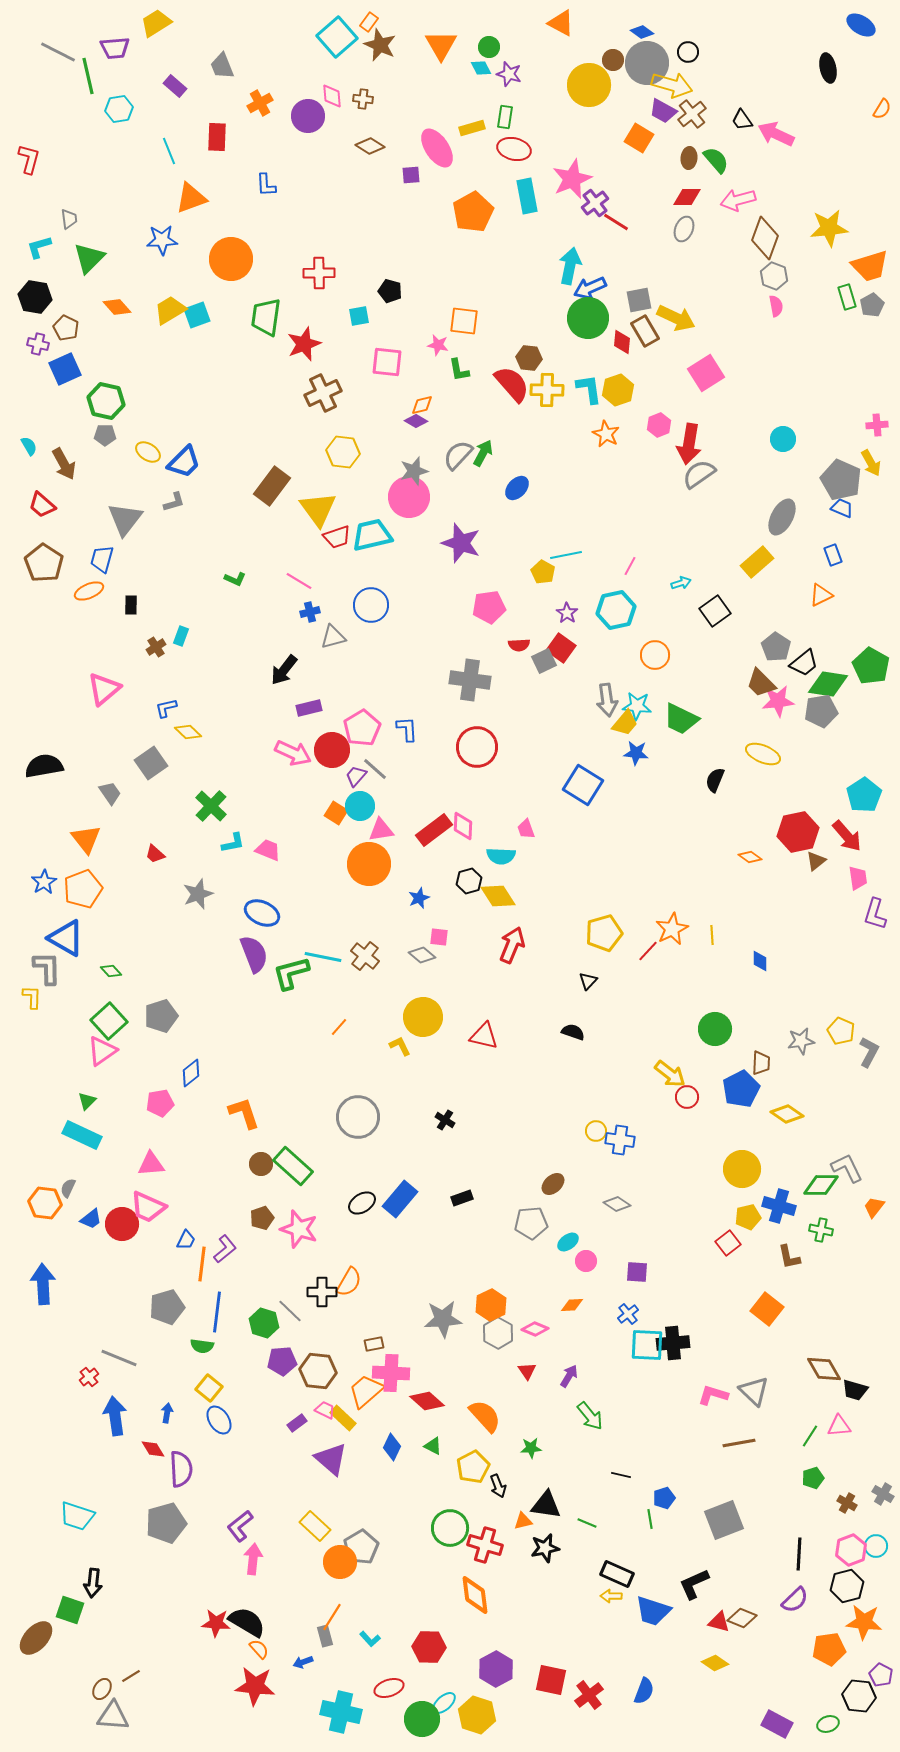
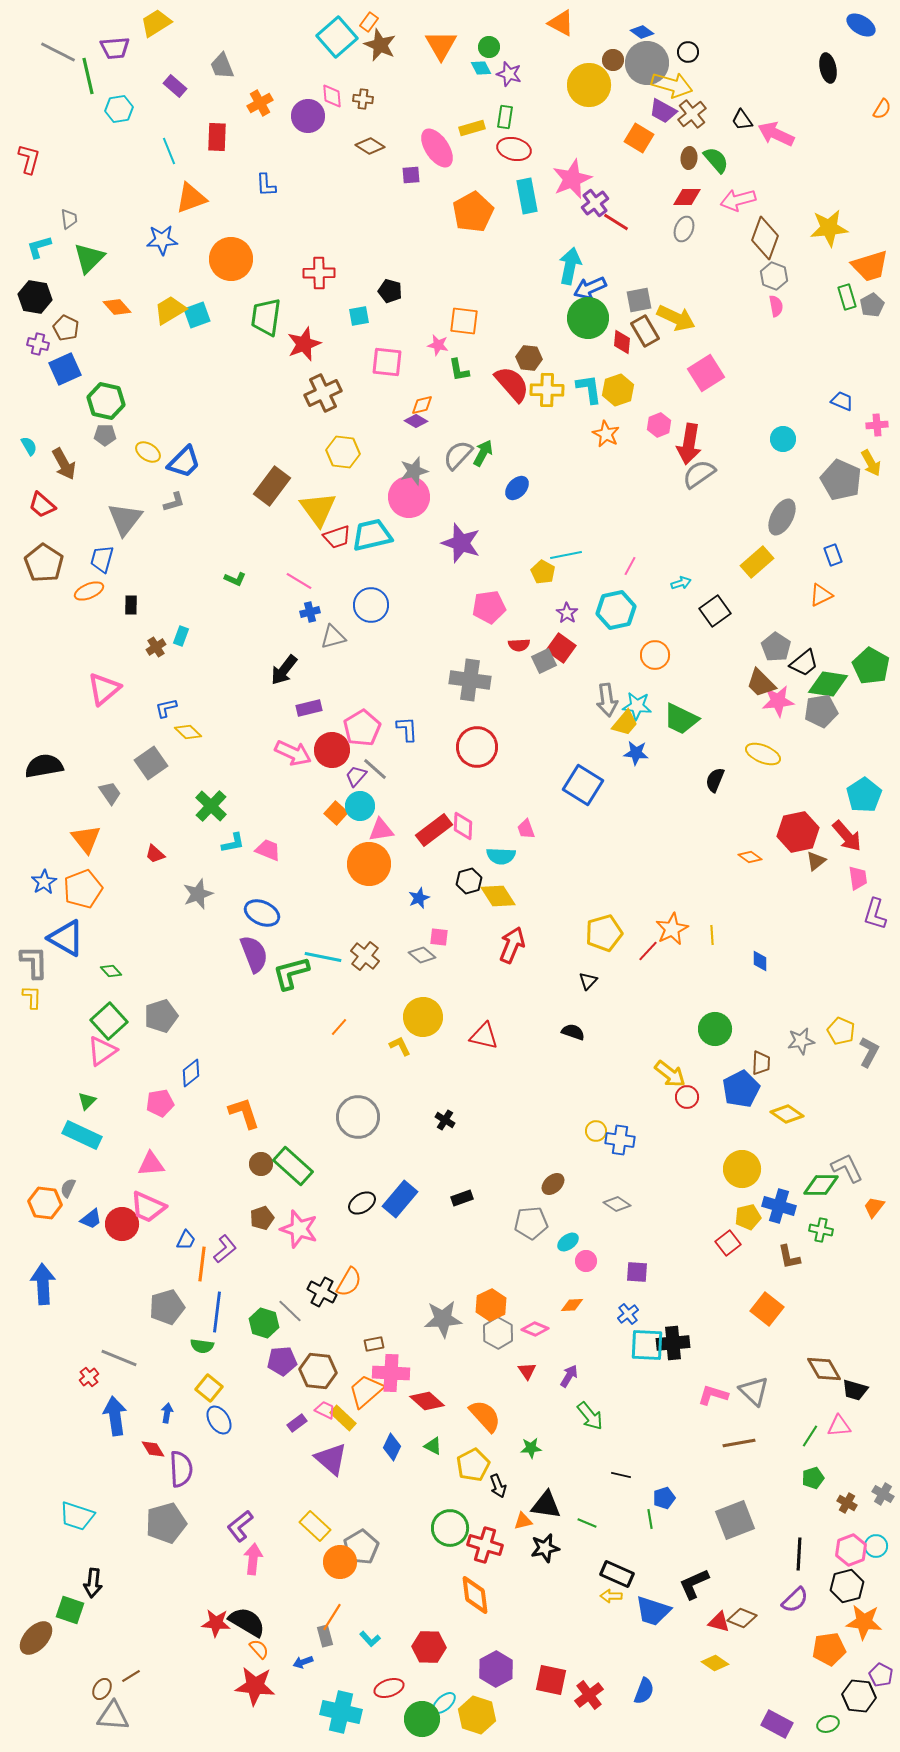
blue trapezoid at (842, 508): moved 107 px up
orange square at (336, 813): rotated 10 degrees clockwise
gray L-shape at (47, 968): moved 13 px left, 6 px up
black cross at (322, 1292): rotated 28 degrees clockwise
yellow pentagon at (473, 1467): moved 2 px up
gray square at (724, 1520): moved 11 px right
